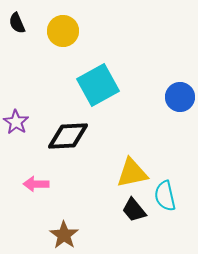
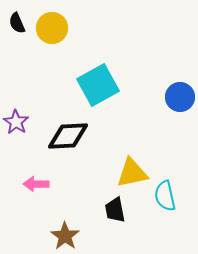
yellow circle: moved 11 px left, 3 px up
black trapezoid: moved 19 px left; rotated 28 degrees clockwise
brown star: moved 1 px right, 1 px down
